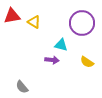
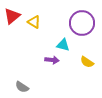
red triangle: rotated 30 degrees counterclockwise
cyan triangle: moved 2 px right
gray semicircle: rotated 16 degrees counterclockwise
